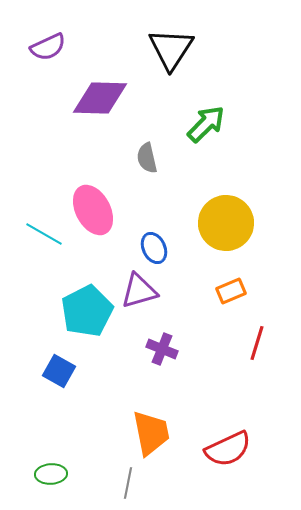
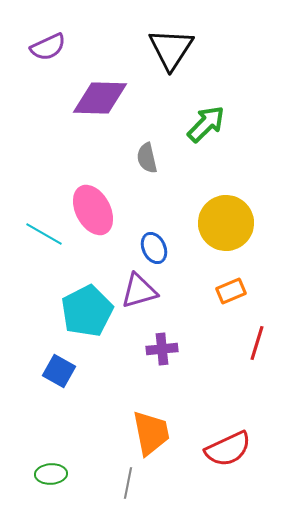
purple cross: rotated 28 degrees counterclockwise
